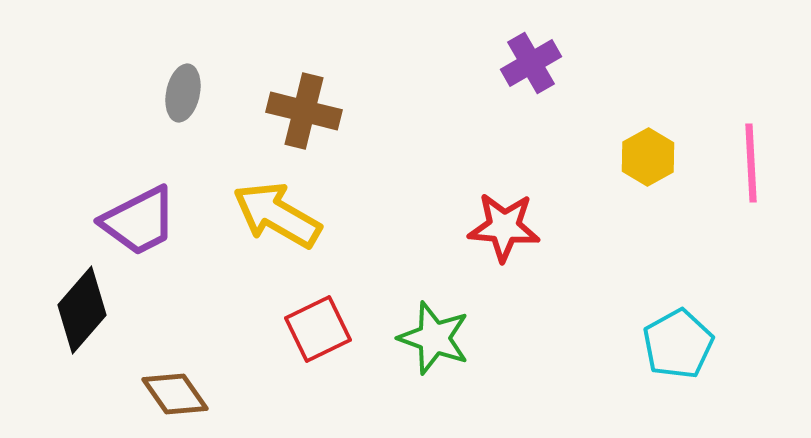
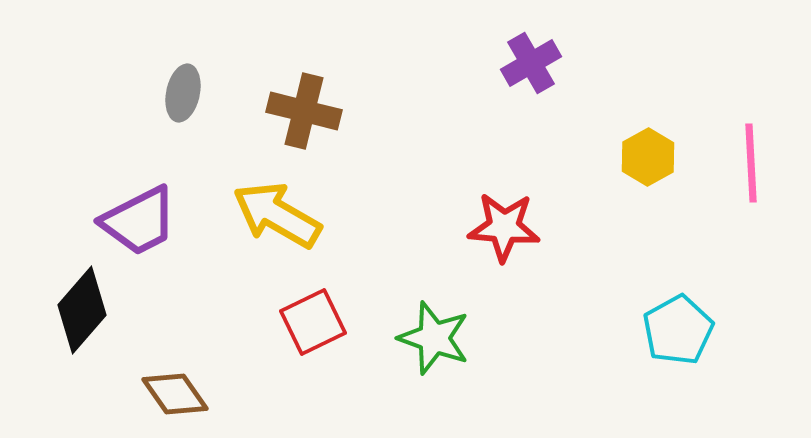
red square: moved 5 px left, 7 px up
cyan pentagon: moved 14 px up
